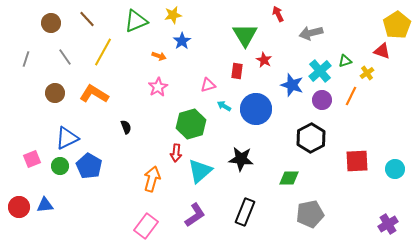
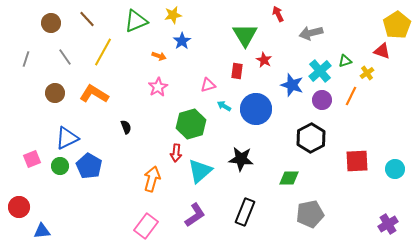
blue triangle at (45, 205): moved 3 px left, 26 px down
